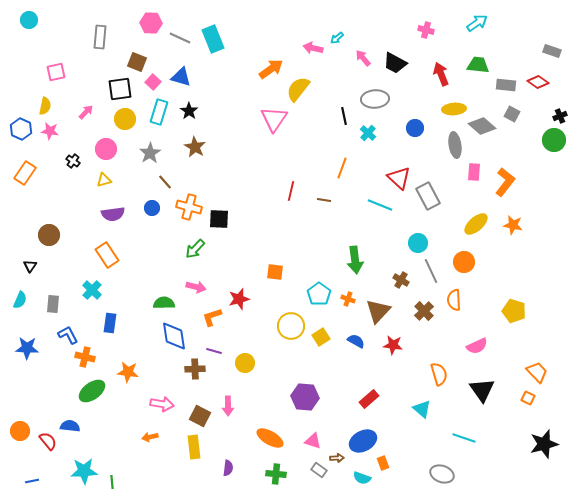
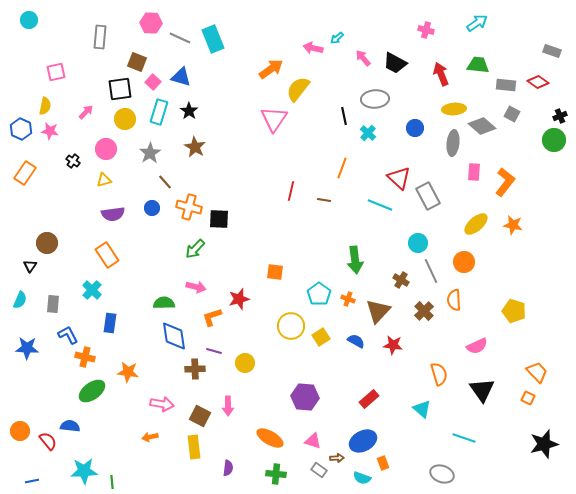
gray ellipse at (455, 145): moved 2 px left, 2 px up; rotated 15 degrees clockwise
brown circle at (49, 235): moved 2 px left, 8 px down
